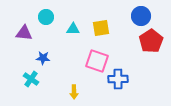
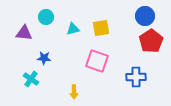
blue circle: moved 4 px right
cyan triangle: rotated 16 degrees counterclockwise
blue star: moved 1 px right
blue cross: moved 18 px right, 2 px up
